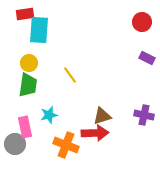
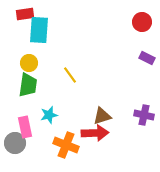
gray circle: moved 1 px up
